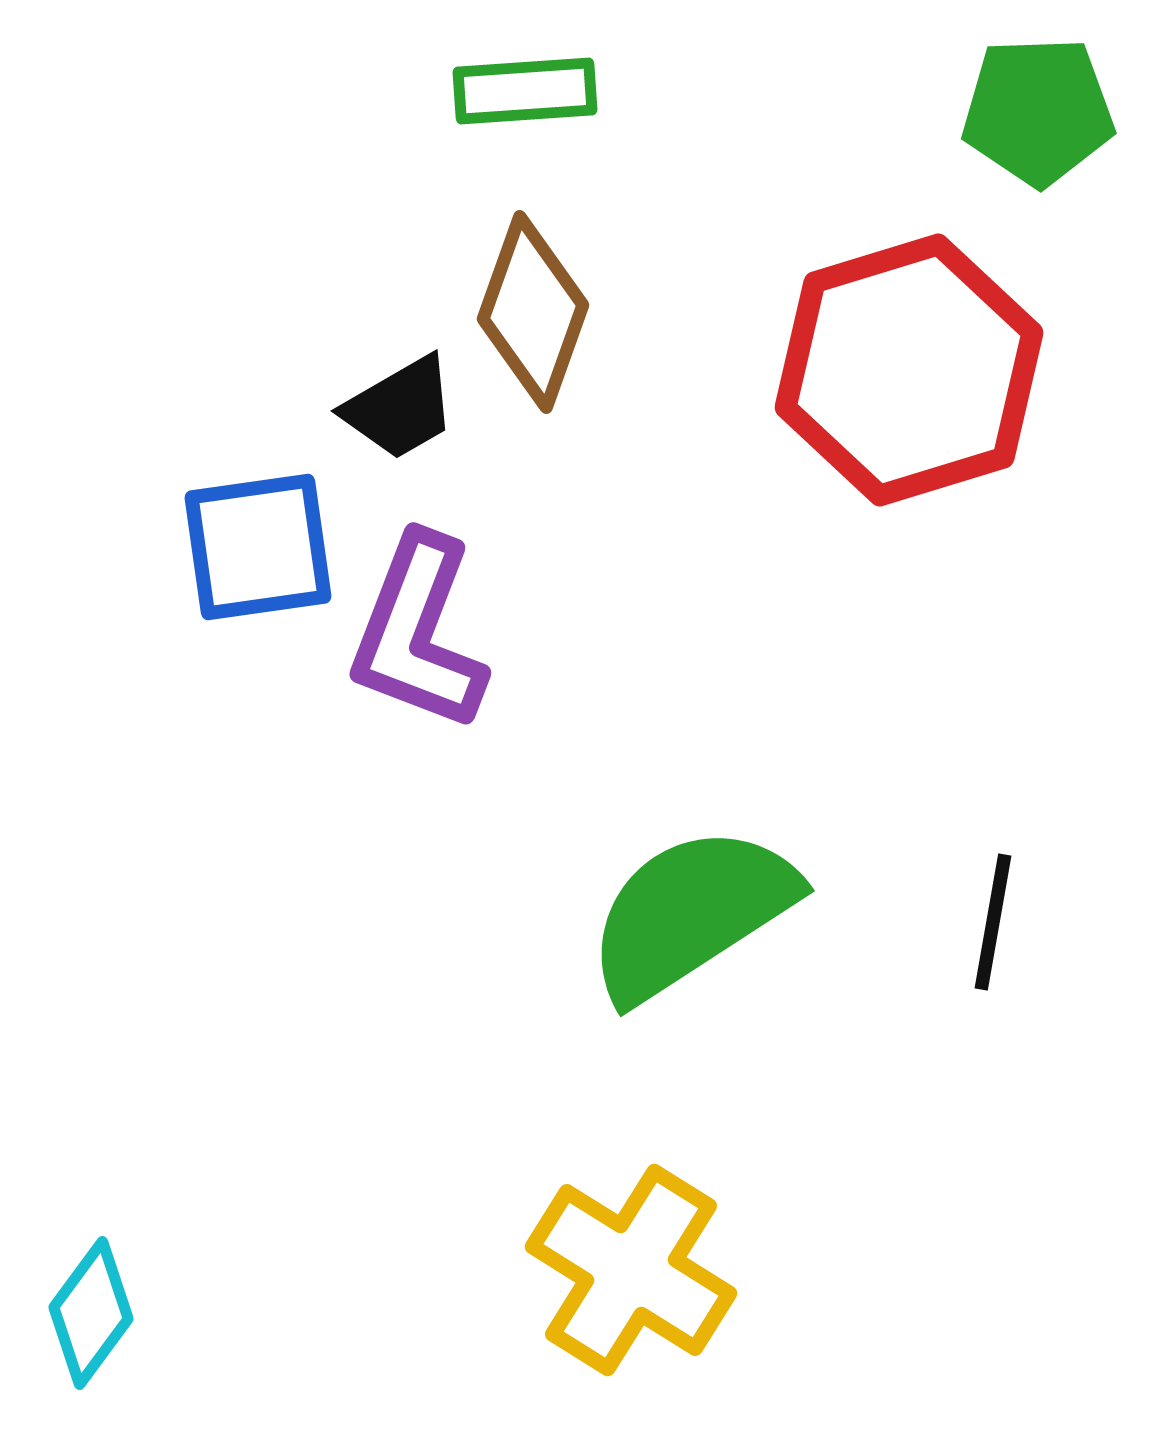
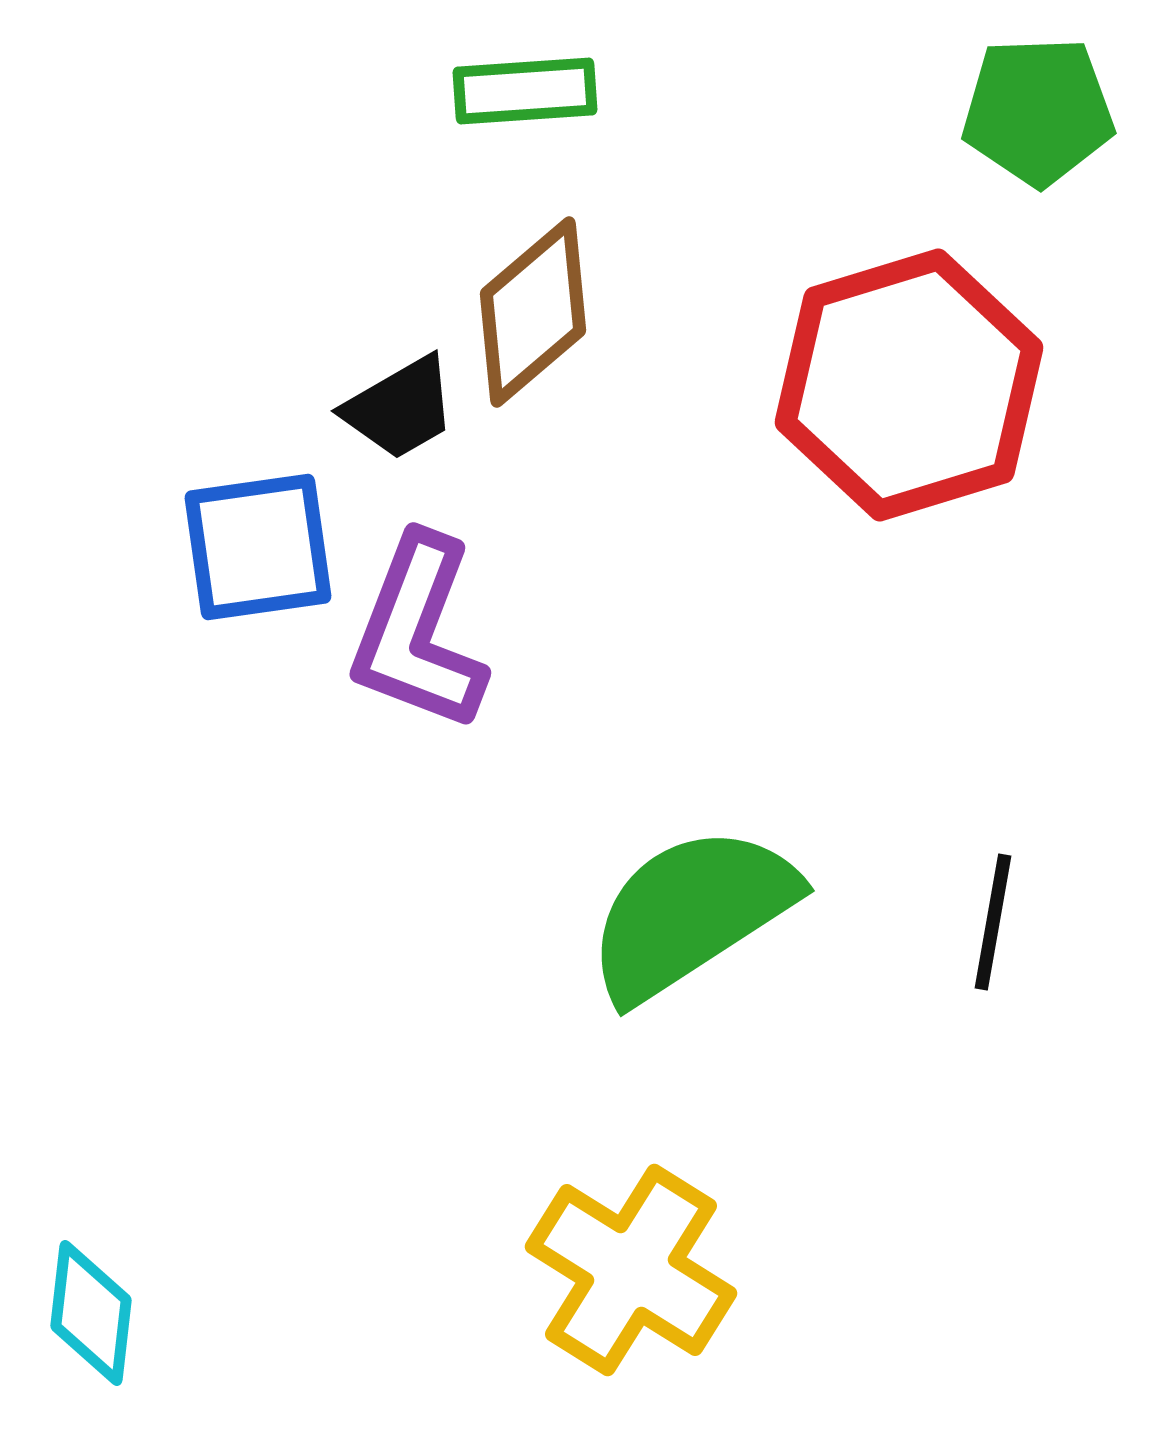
brown diamond: rotated 30 degrees clockwise
red hexagon: moved 15 px down
cyan diamond: rotated 30 degrees counterclockwise
